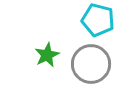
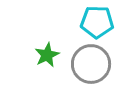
cyan pentagon: moved 1 px left, 2 px down; rotated 12 degrees counterclockwise
